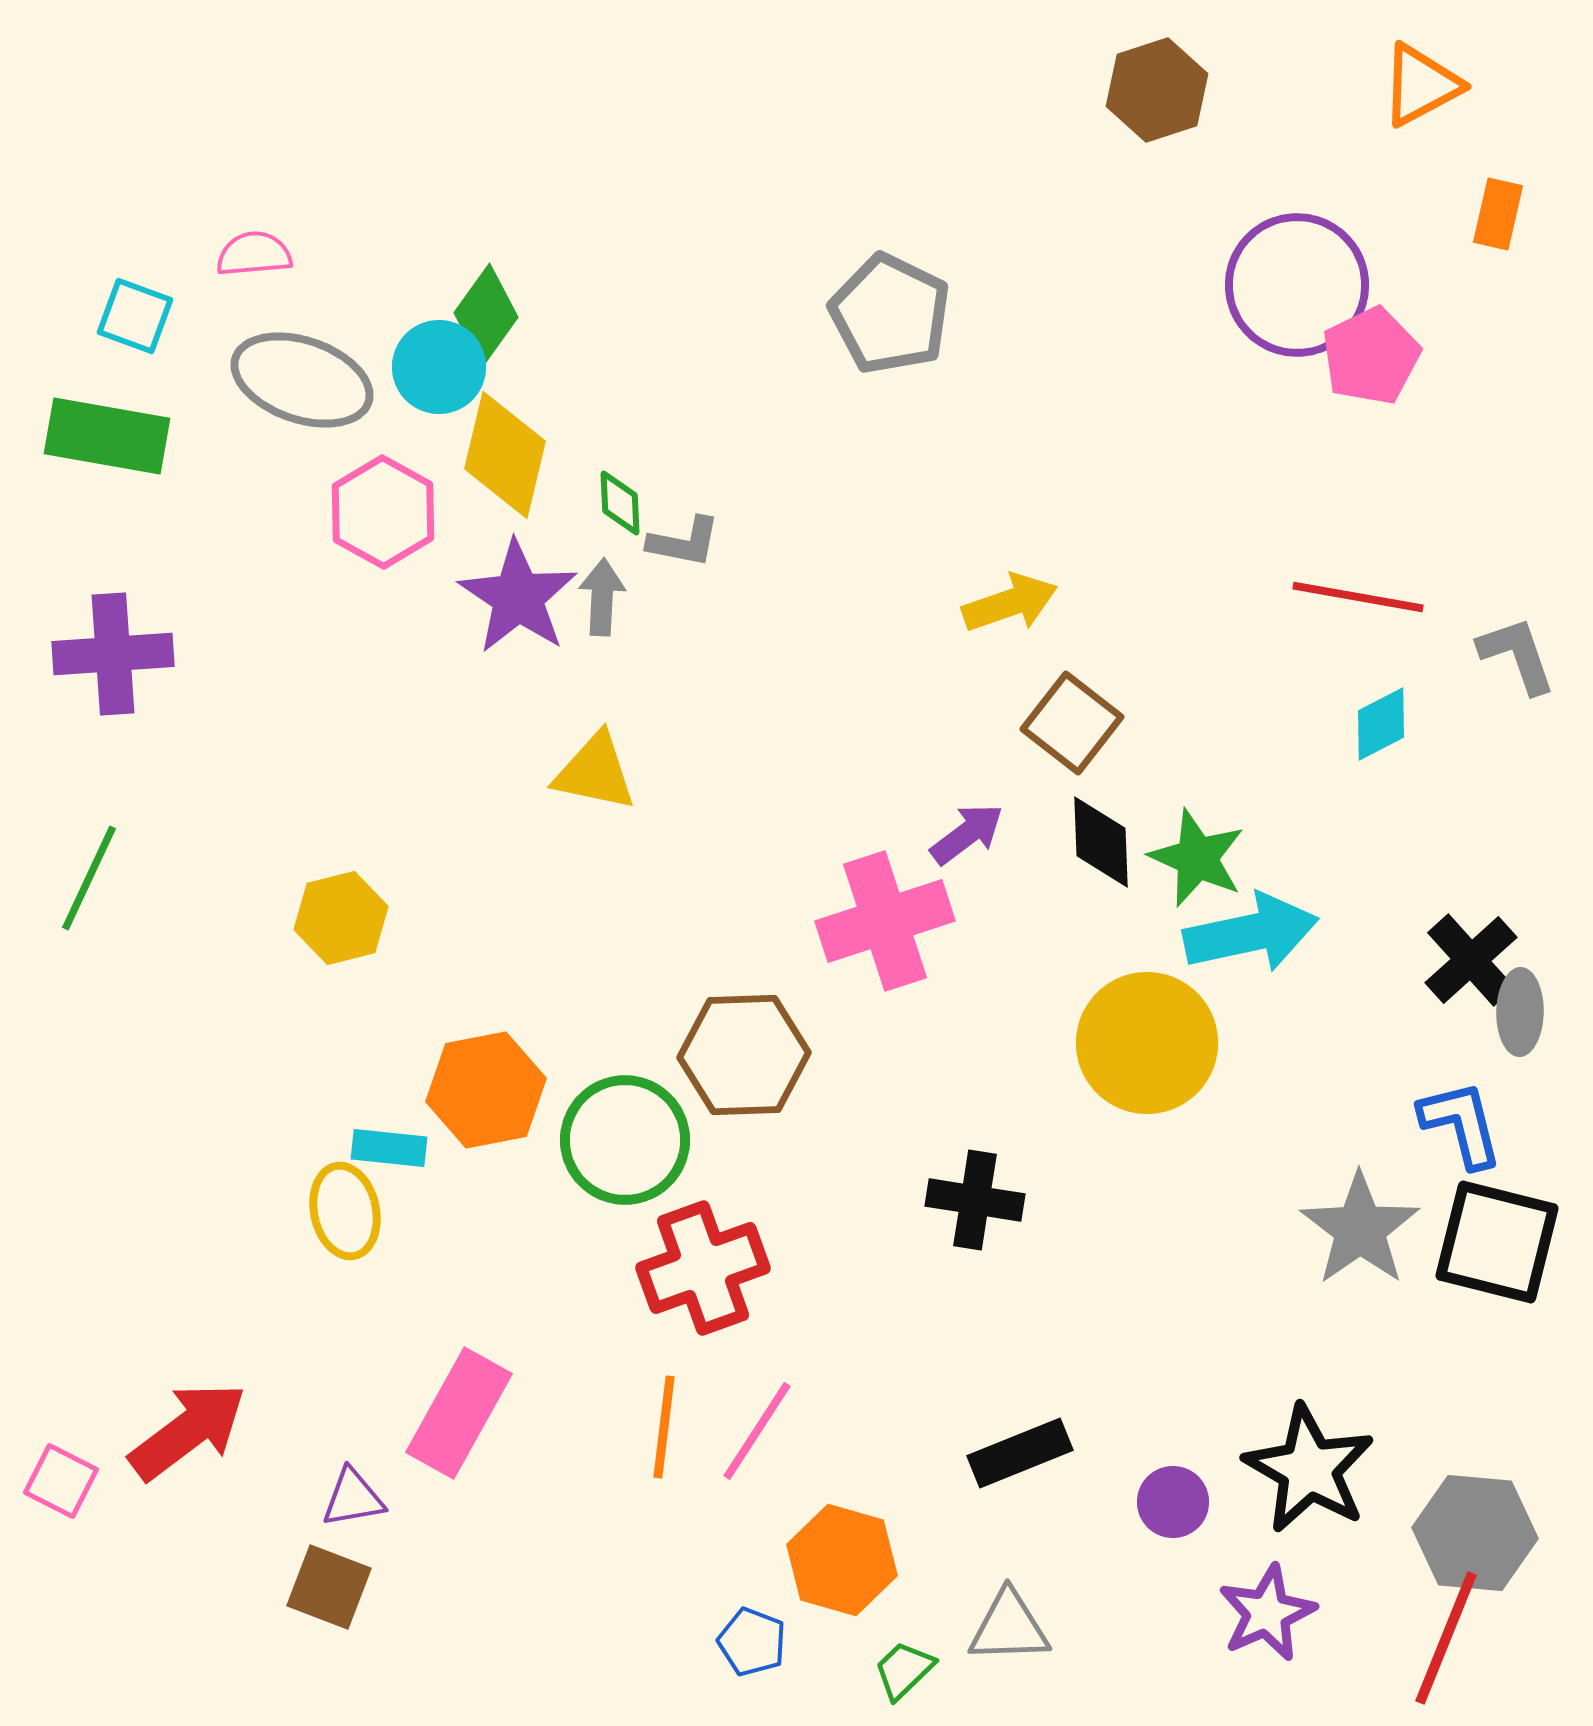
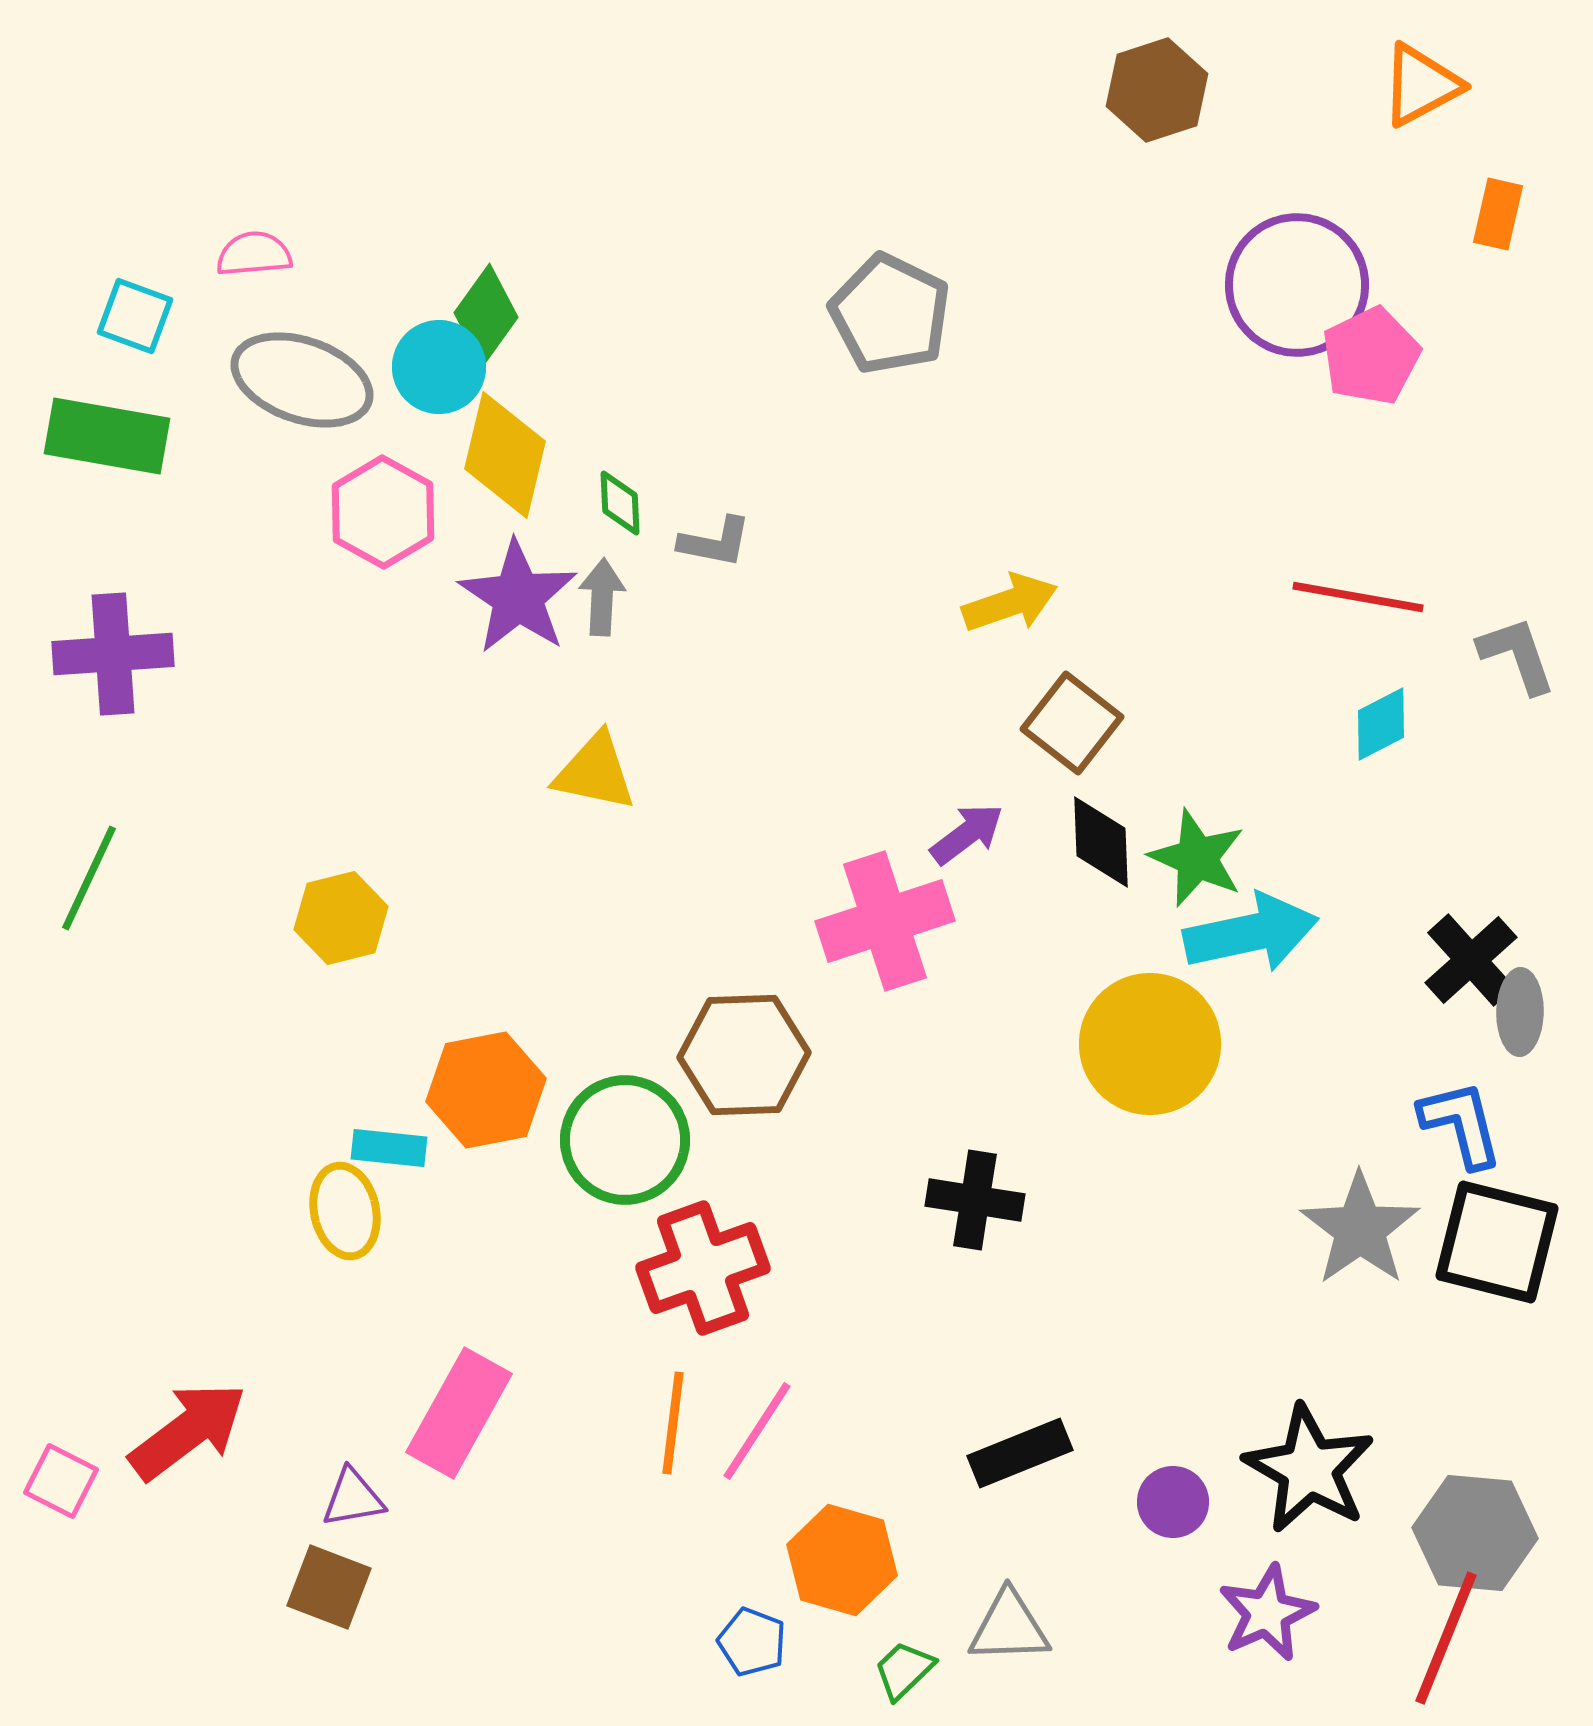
gray L-shape at (684, 542): moved 31 px right
yellow circle at (1147, 1043): moved 3 px right, 1 px down
orange line at (664, 1427): moved 9 px right, 4 px up
